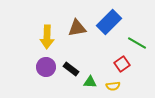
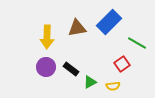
green triangle: rotated 32 degrees counterclockwise
